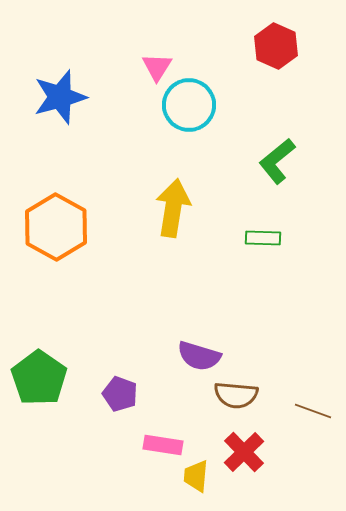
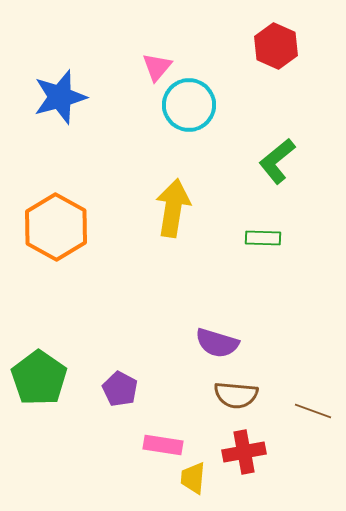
pink triangle: rotated 8 degrees clockwise
purple semicircle: moved 18 px right, 13 px up
purple pentagon: moved 5 px up; rotated 8 degrees clockwise
red cross: rotated 33 degrees clockwise
yellow trapezoid: moved 3 px left, 2 px down
